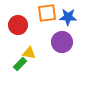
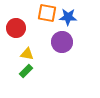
orange square: rotated 18 degrees clockwise
red circle: moved 2 px left, 3 px down
yellow triangle: moved 2 px left, 1 px down
green rectangle: moved 6 px right, 7 px down
